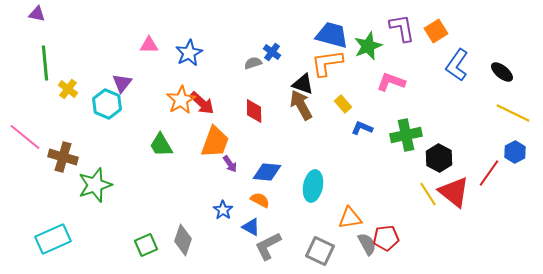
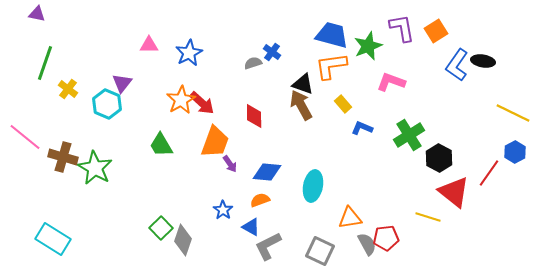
green line at (45, 63): rotated 24 degrees clockwise
orange L-shape at (327, 63): moved 4 px right, 3 px down
black ellipse at (502, 72): moved 19 px left, 11 px up; rotated 30 degrees counterclockwise
red diamond at (254, 111): moved 5 px down
green cross at (406, 135): moved 3 px right; rotated 20 degrees counterclockwise
green star at (95, 185): moved 17 px up; rotated 24 degrees counterclockwise
yellow line at (428, 194): moved 23 px down; rotated 40 degrees counterclockwise
orange semicircle at (260, 200): rotated 48 degrees counterclockwise
cyan rectangle at (53, 239): rotated 56 degrees clockwise
green square at (146, 245): moved 15 px right, 17 px up; rotated 20 degrees counterclockwise
